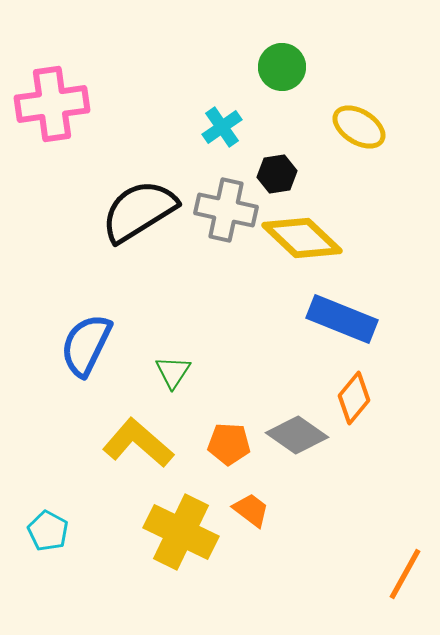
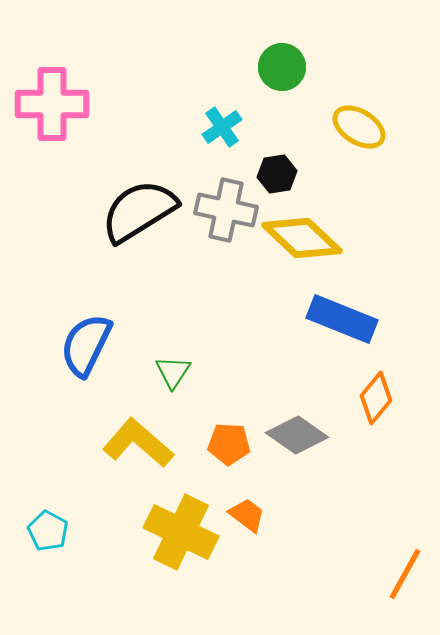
pink cross: rotated 8 degrees clockwise
orange diamond: moved 22 px right
orange trapezoid: moved 4 px left, 5 px down
